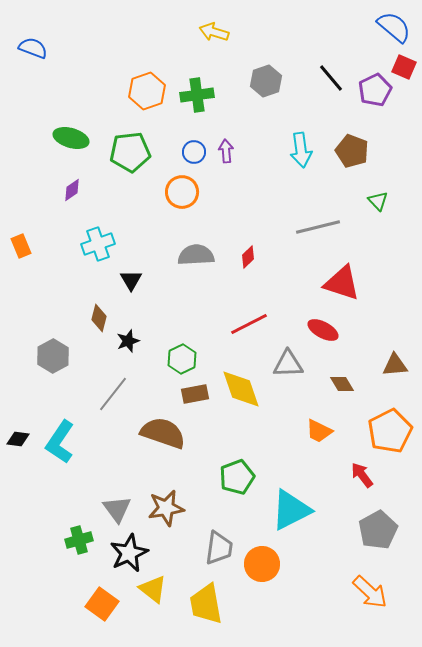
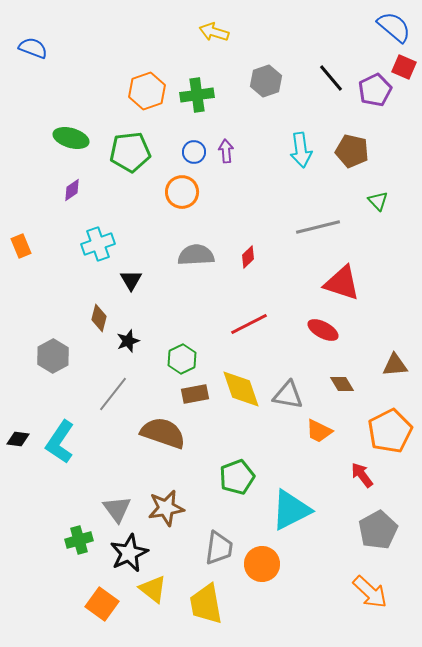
brown pentagon at (352, 151): rotated 8 degrees counterclockwise
gray triangle at (288, 364): moved 31 px down; rotated 12 degrees clockwise
